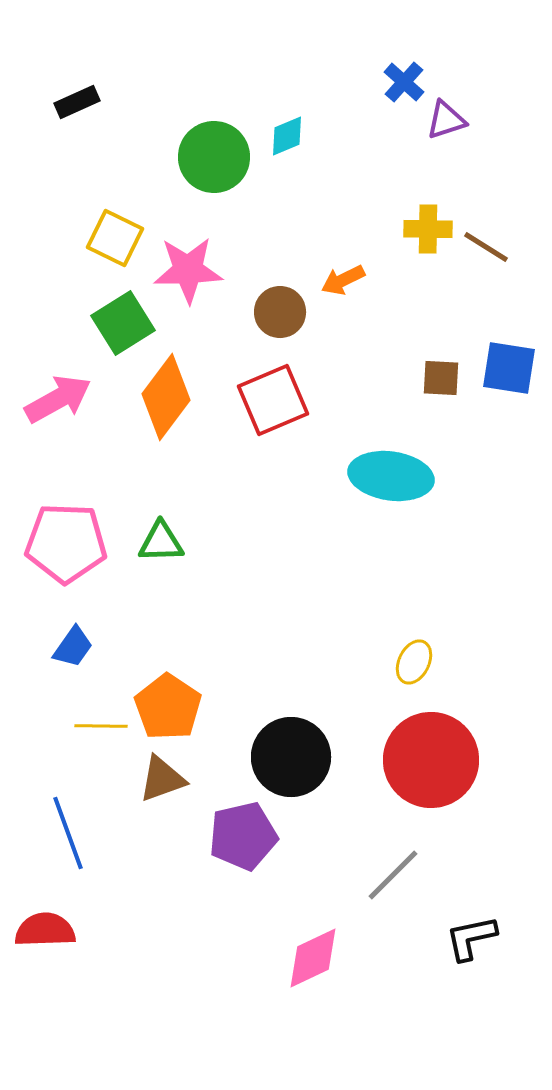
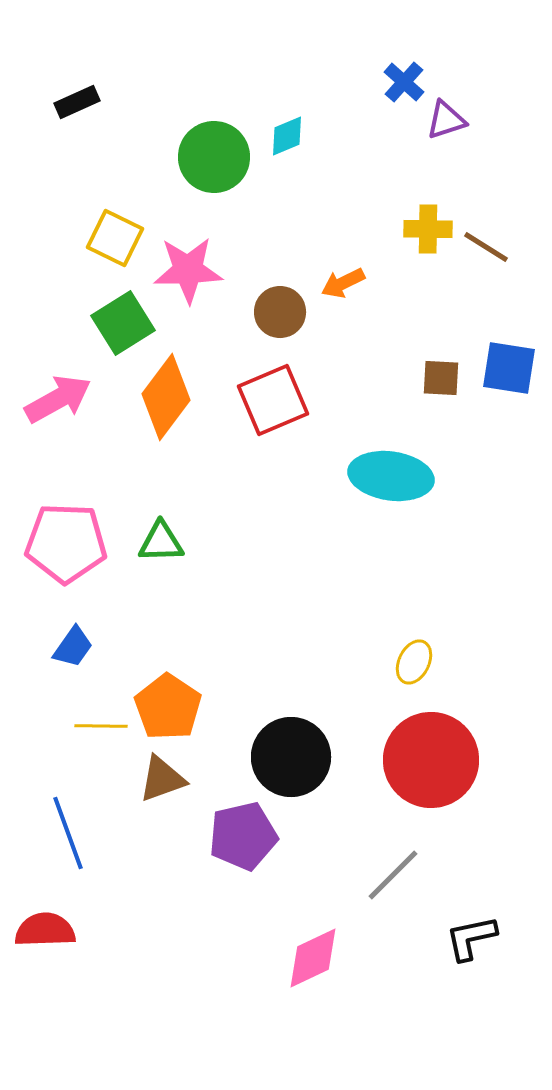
orange arrow: moved 3 px down
